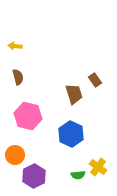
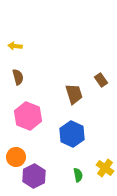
brown rectangle: moved 6 px right
pink hexagon: rotated 8 degrees clockwise
blue hexagon: moved 1 px right
orange circle: moved 1 px right, 2 px down
yellow cross: moved 7 px right, 1 px down
green semicircle: rotated 96 degrees counterclockwise
